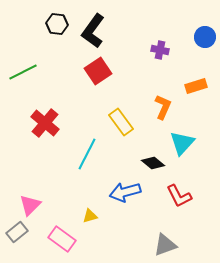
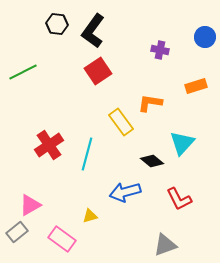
orange L-shape: moved 13 px left, 4 px up; rotated 105 degrees counterclockwise
red cross: moved 4 px right, 22 px down; rotated 16 degrees clockwise
cyan line: rotated 12 degrees counterclockwise
black diamond: moved 1 px left, 2 px up
red L-shape: moved 3 px down
pink triangle: rotated 15 degrees clockwise
